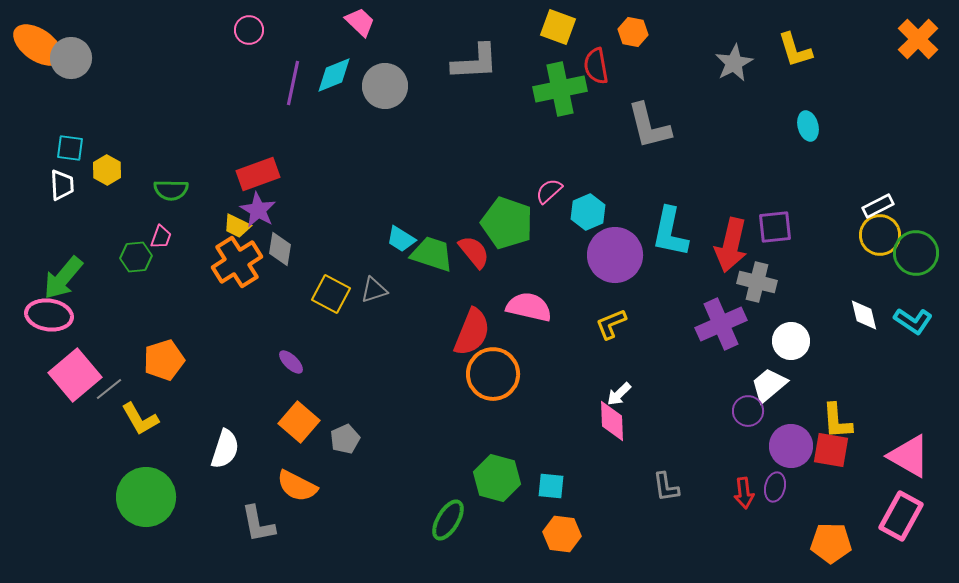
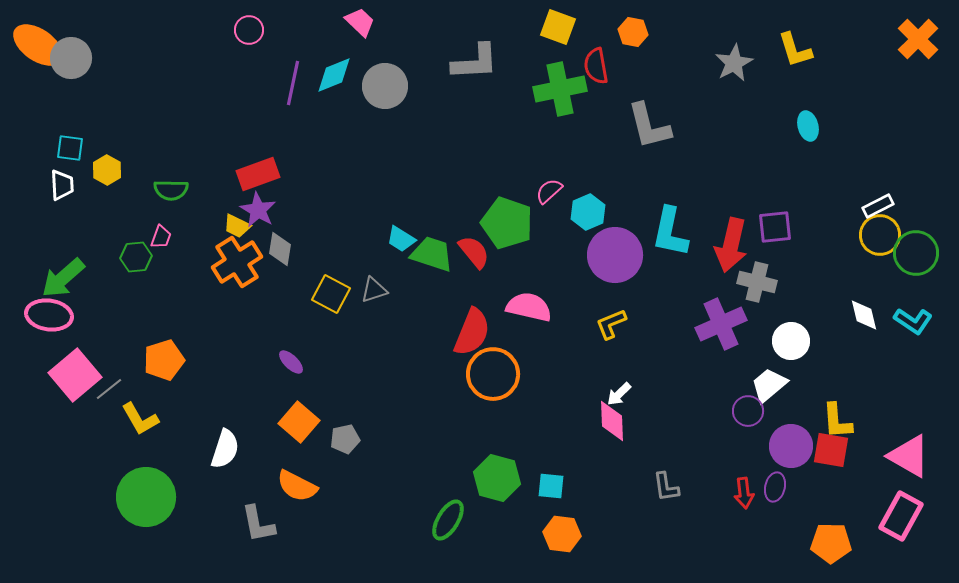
green arrow at (63, 278): rotated 9 degrees clockwise
gray pentagon at (345, 439): rotated 12 degrees clockwise
